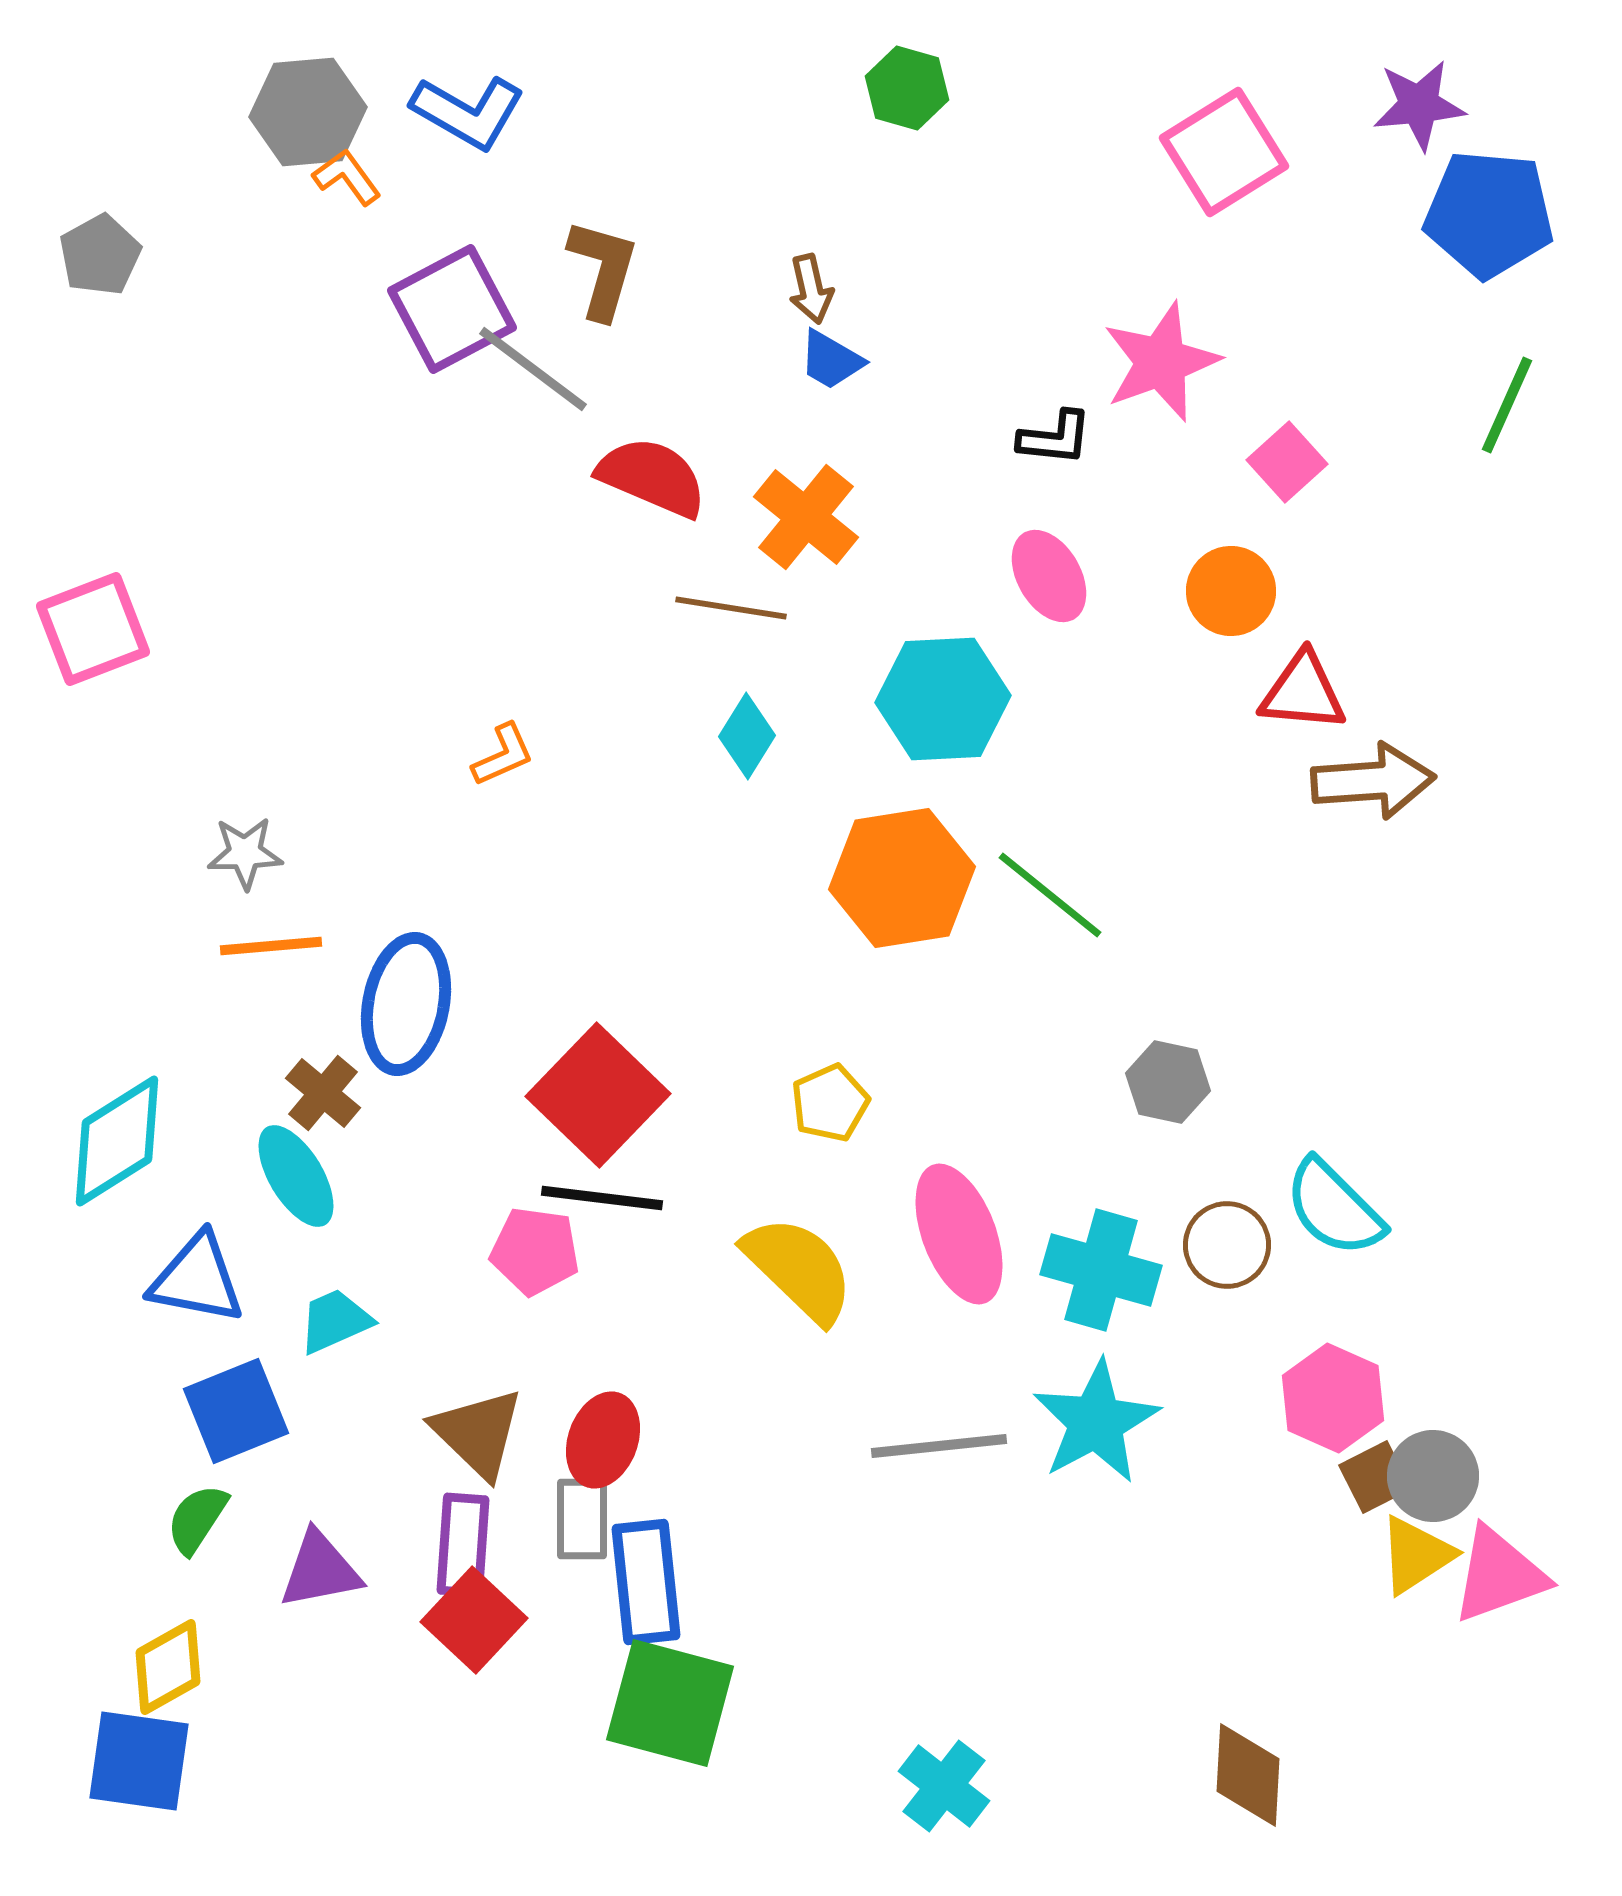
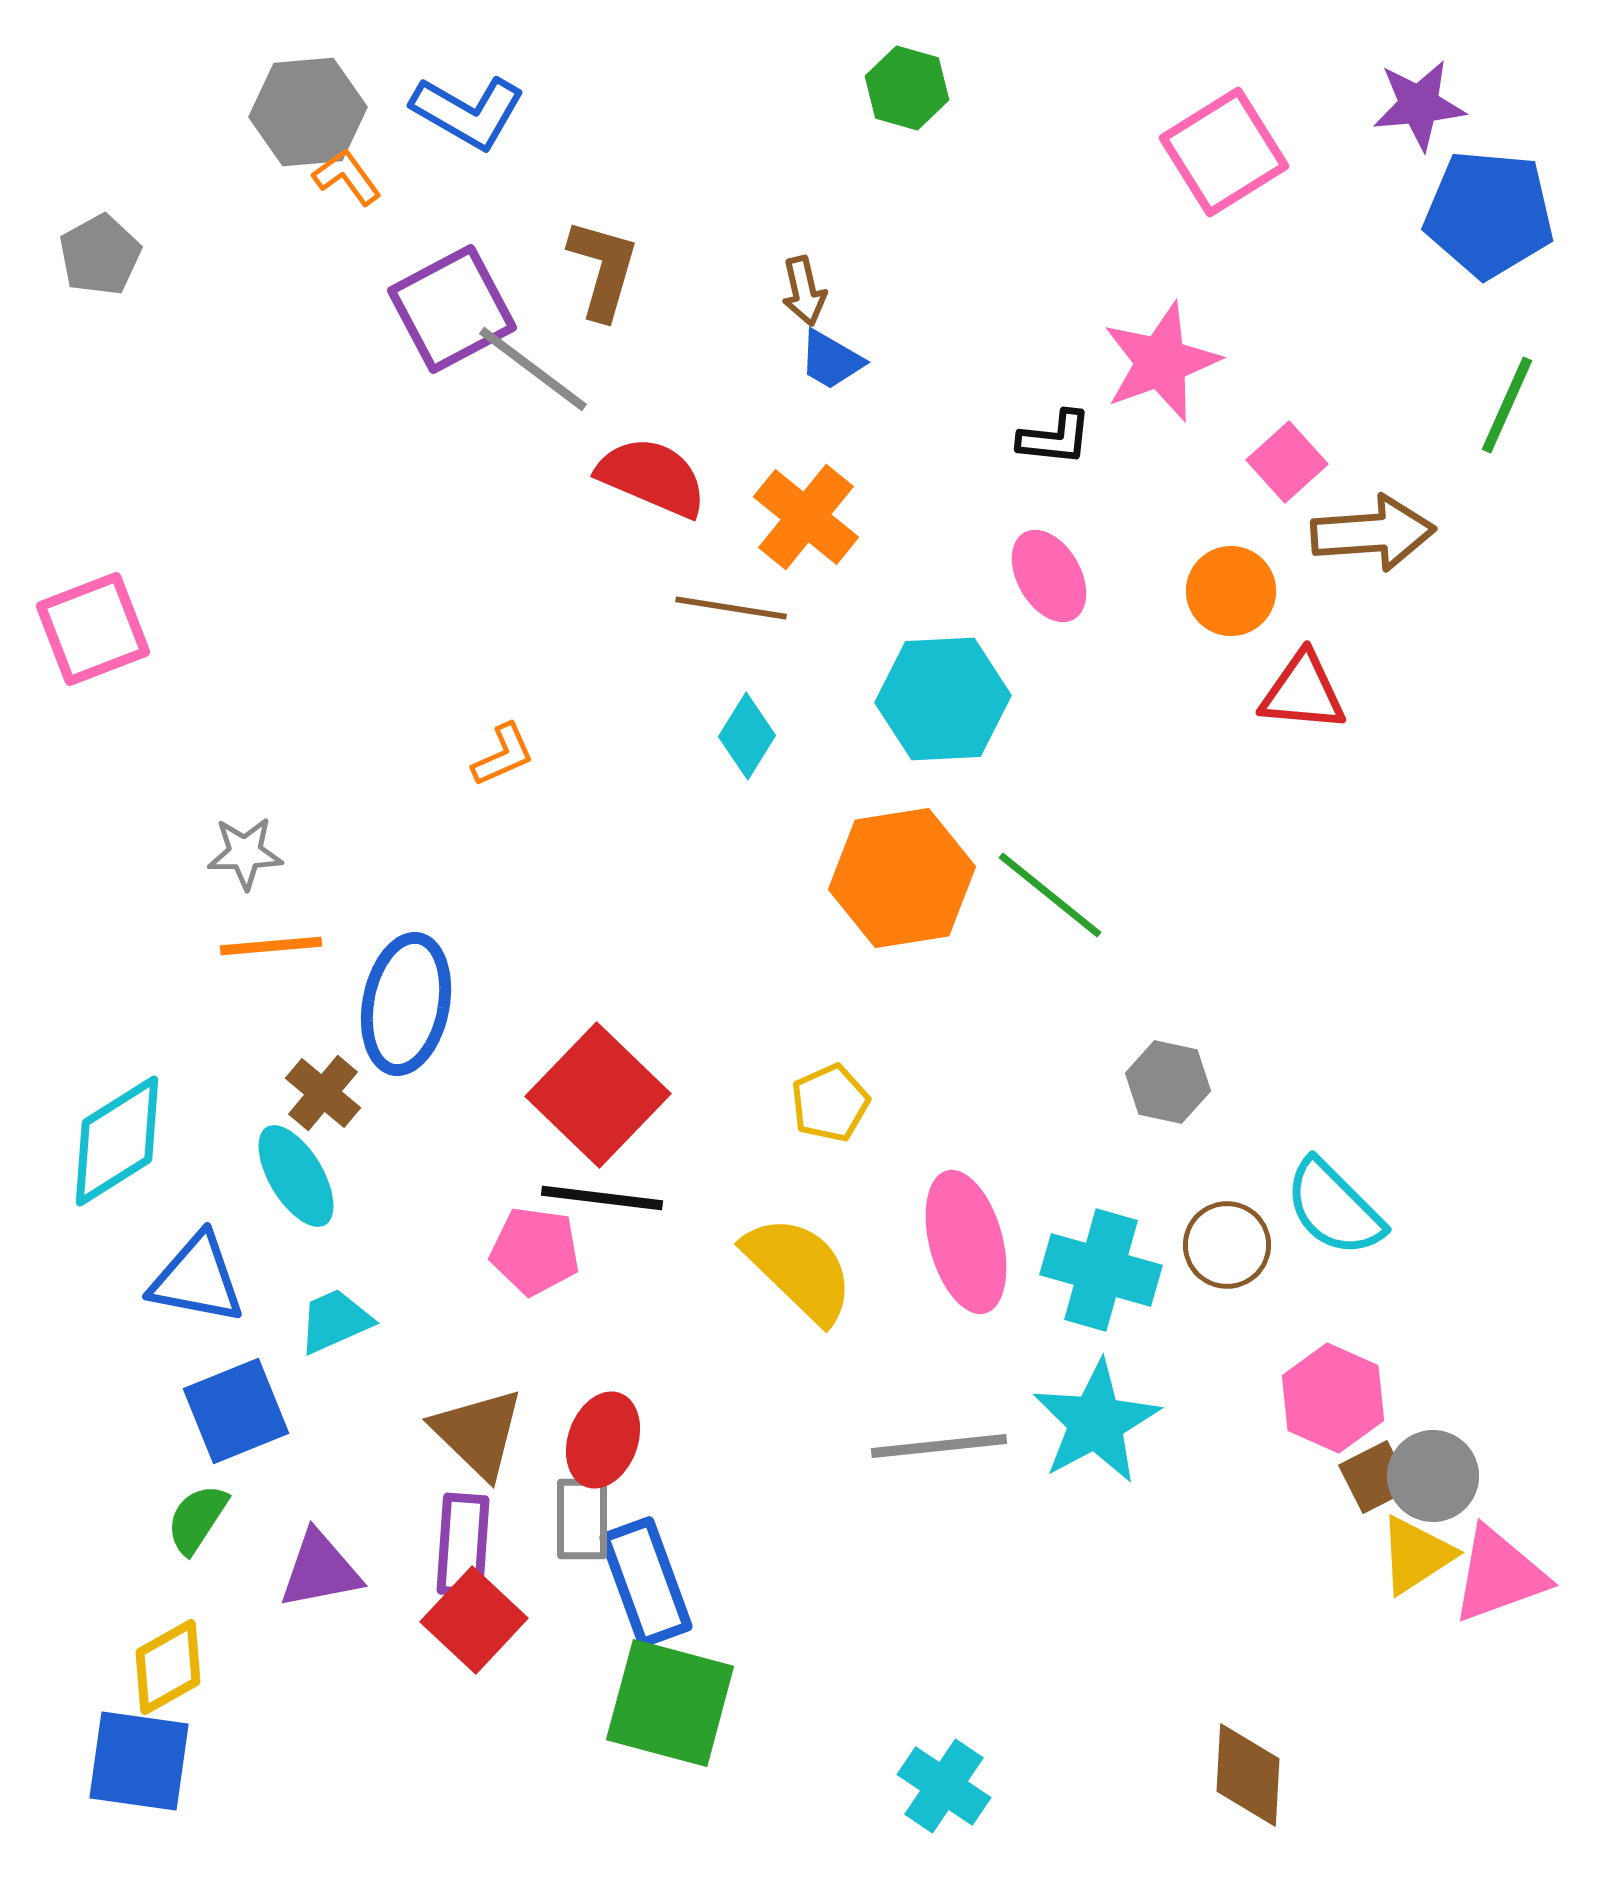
brown arrow at (811, 289): moved 7 px left, 2 px down
brown arrow at (1373, 781): moved 248 px up
pink ellipse at (959, 1234): moved 7 px right, 8 px down; rotated 6 degrees clockwise
blue rectangle at (646, 1582): rotated 14 degrees counterclockwise
cyan cross at (944, 1786): rotated 4 degrees counterclockwise
